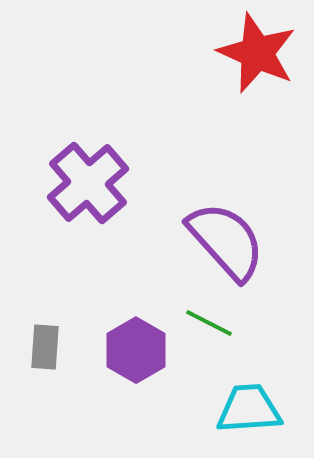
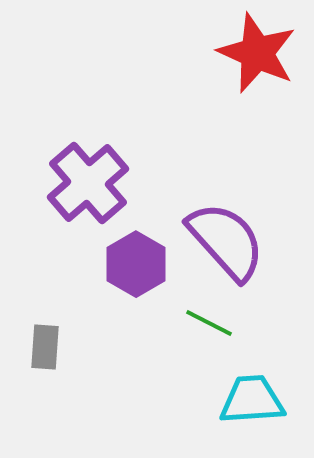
purple hexagon: moved 86 px up
cyan trapezoid: moved 3 px right, 9 px up
